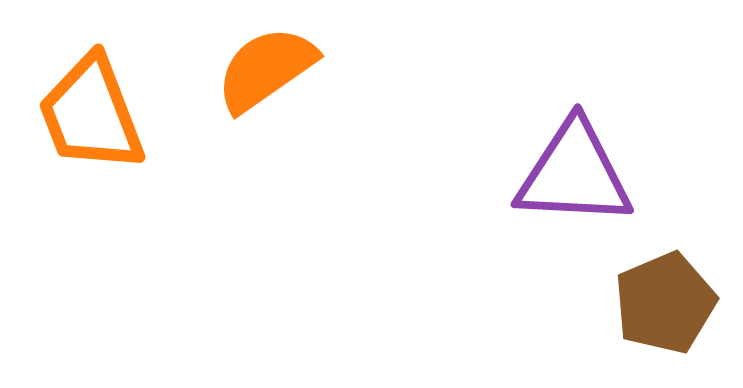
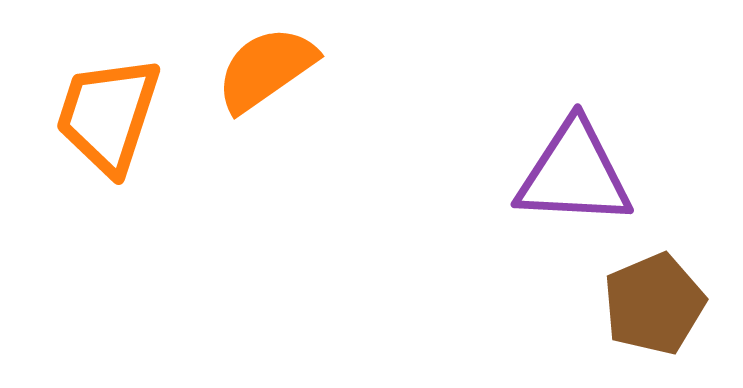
orange trapezoid: moved 17 px right, 1 px down; rotated 39 degrees clockwise
brown pentagon: moved 11 px left, 1 px down
